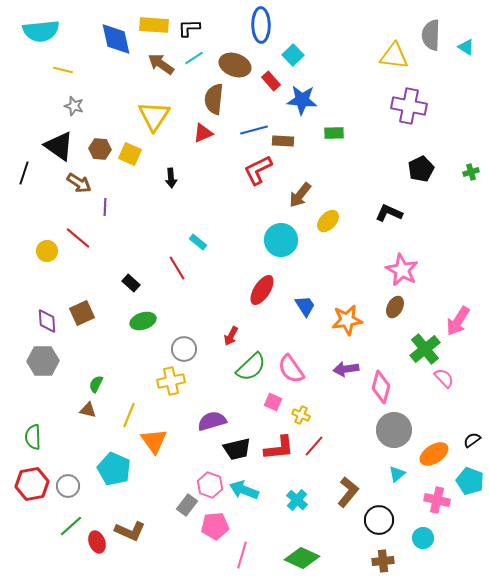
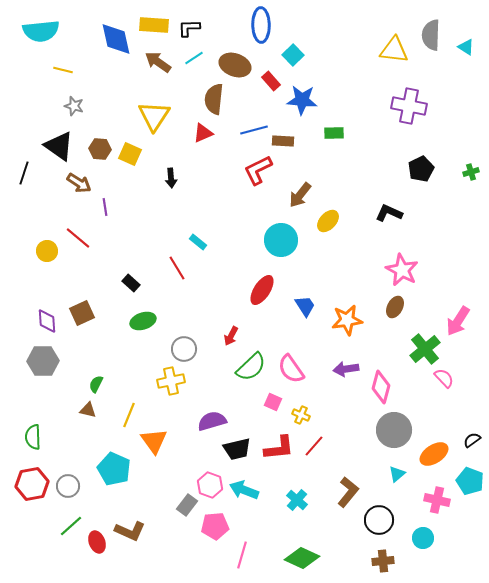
yellow triangle at (394, 56): moved 6 px up
brown arrow at (161, 64): moved 3 px left, 2 px up
purple line at (105, 207): rotated 12 degrees counterclockwise
